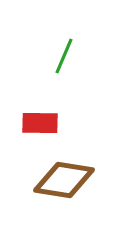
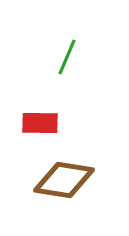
green line: moved 3 px right, 1 px down
